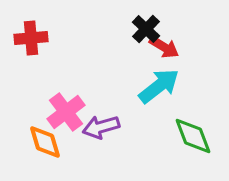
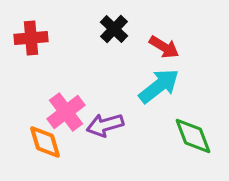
black cross: moved 32 px left
purple arrow: moved 4 px right, 2 px up
